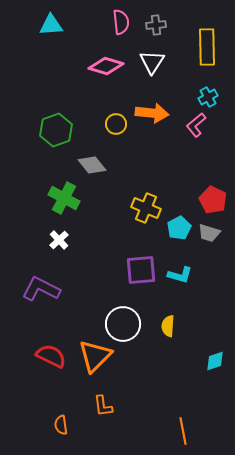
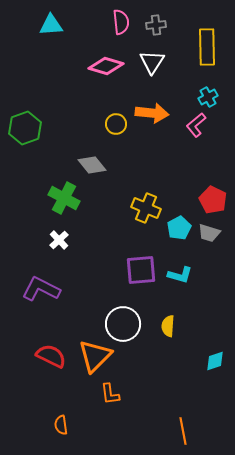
green hexagon: moved 31 px left, 2 px up
orange L-shape: moved 7 px right, 12 px up
